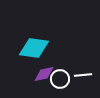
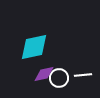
cyan diamond: moved 1 px up; rotated 20 degrees counterclockwise
white circle: moved 1 px left, 1 px up
